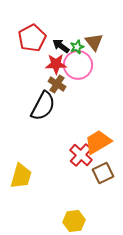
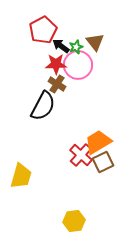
red pentagon: moved 11 px right, 8 px up
brown triangle: moved 1 px right
green star: moved 1 px left
brown square: moved 11 px up
